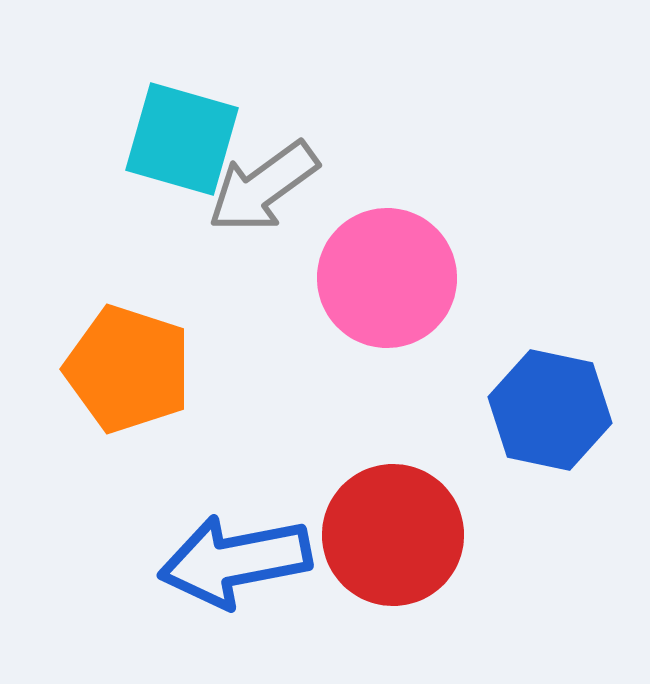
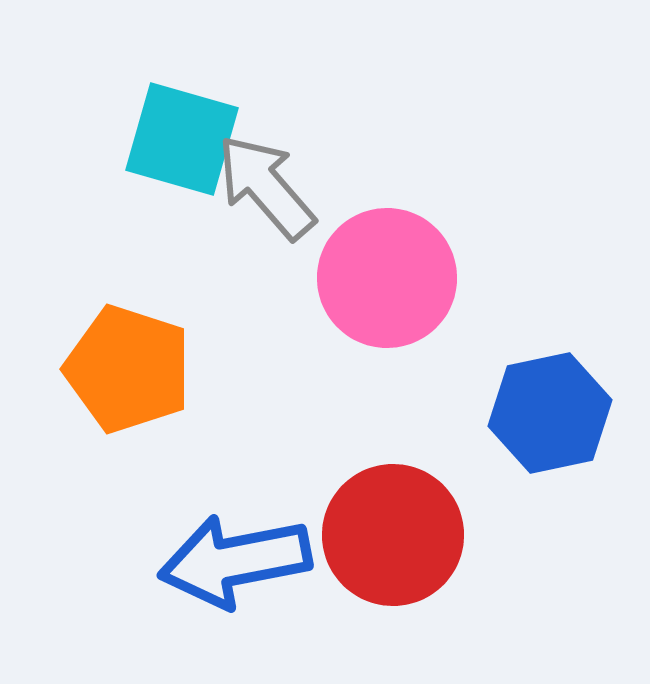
gray arrow: moved 3 px right; rotated 85 degrees clockwise
blue hexagon: moved 3 px down; rotated 24 degrees counterclockwise
